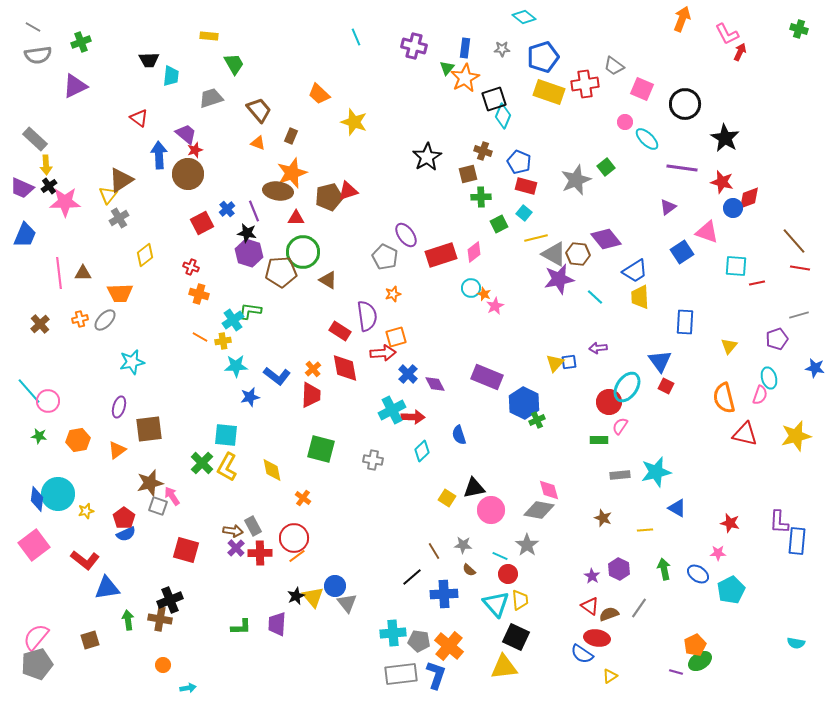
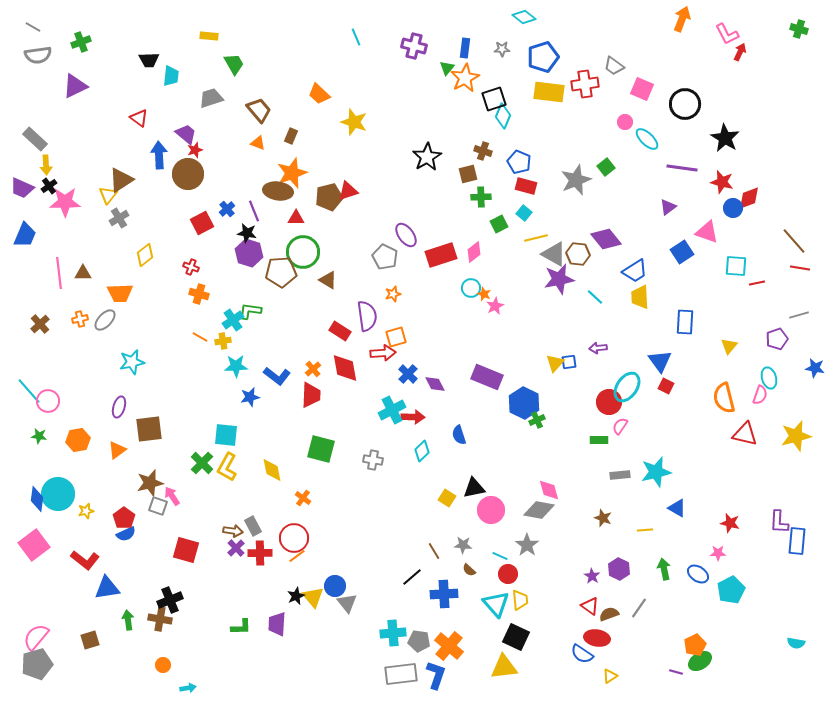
yellow rectangle at (549, 92): rotated 12 degrees counterclockwise
